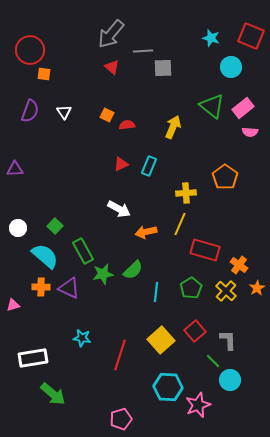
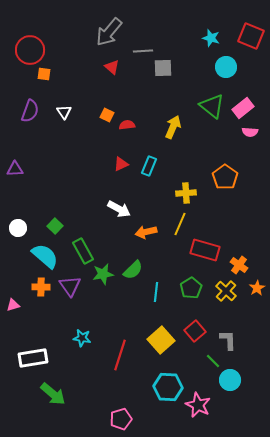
gray arrow at (111, 34): moved 2 px left, 2 px up
cyan circle at (231, 67): moved 5 px left
purple triangle at (69, 288): moved 1 px right, 2 px up; rotated 30 degrees clockwise
pink star at (198, 405): rotated 25 degrees counterclockwise
